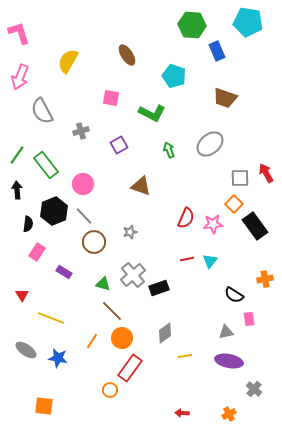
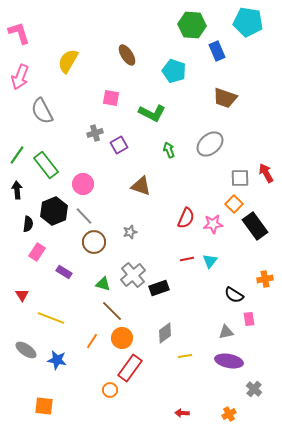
cyan pentagon at (174, 76): moved 5 px up
gray cross at (81, 131): moved 14 px right, 2 px down
blue star at (58, 358): moved 1 px left, 2 px down
